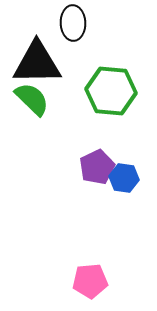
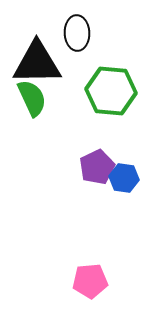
black ellipse: moved 4 px right, 10 px down
green semicircle: moved 1 px up; rotated 21 degrees clockwise
